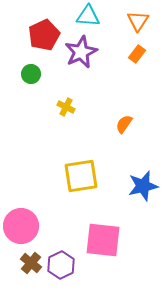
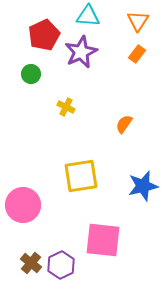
pink circle: moved 2 px right, 21 px up
